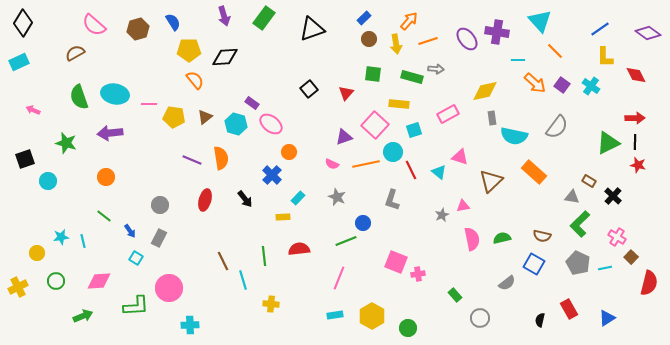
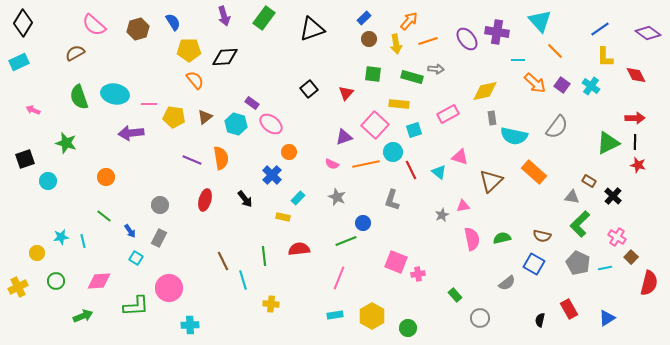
purple arrow at (110, 133): moved 21 px right
yellow rectangle at (283, 217): rotated 16 degrees clockwise
